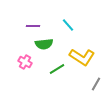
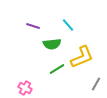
purple line: rotated 16 degrees clockwise
green semicircle: moved 8 px right
yellow L-shape: rotated 55 degrees counterclockwise
pink cross: moved 26 px down
